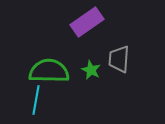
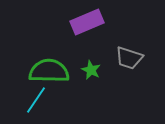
purple rectangle: rotated 12 degrees clockwise
gray trapezoid: moved 10 px right, 1 px up; rotated 76 degrees counterclockwise
cyan line: rotated 24 degrees clockwise
